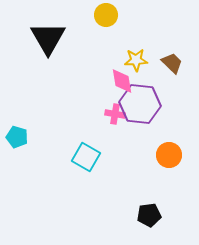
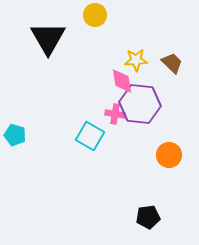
yellow circle: moved 11 px left
cyan pentagon: moved 2 px left, 2 px up
cyan square: moved 4 px right, 21 px up
black pentagon: moved 1 px left, 2 px down
